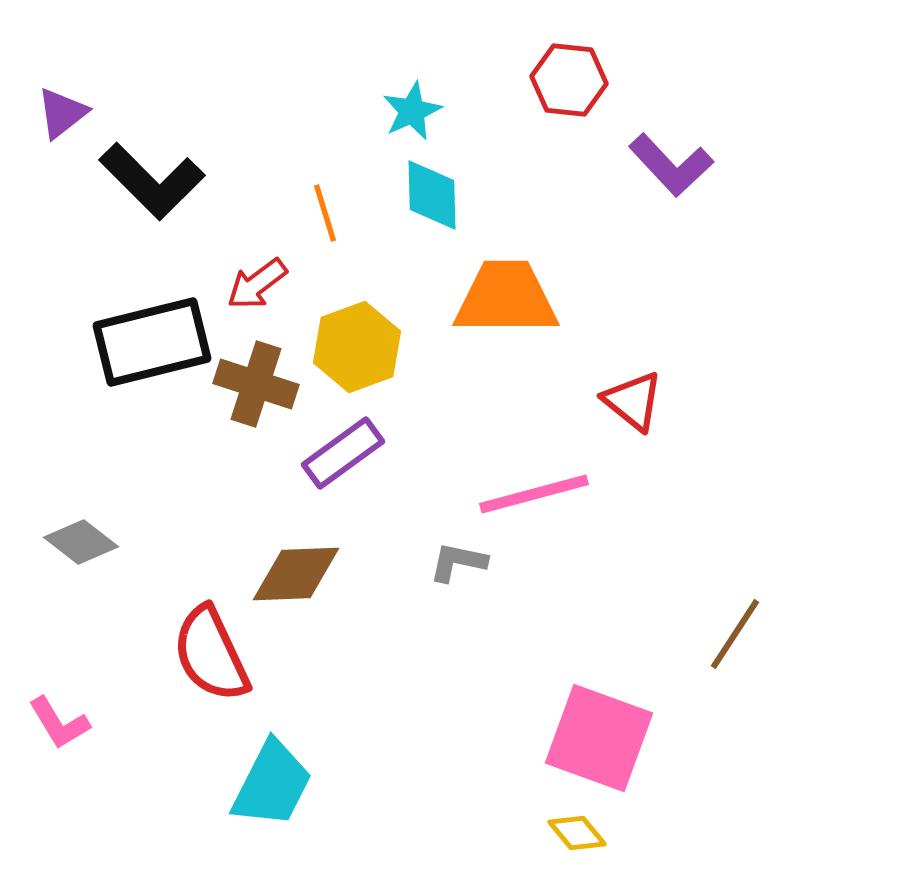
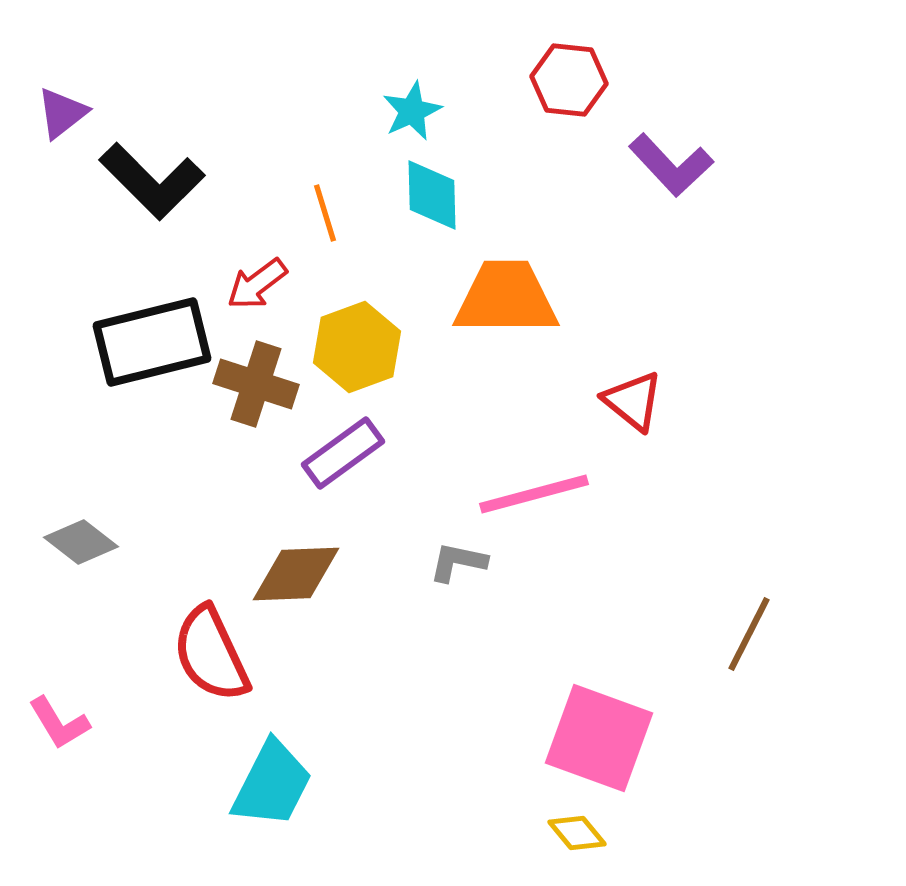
brown line: moved 14 px right; rotated 6 degrees counterclockwise
